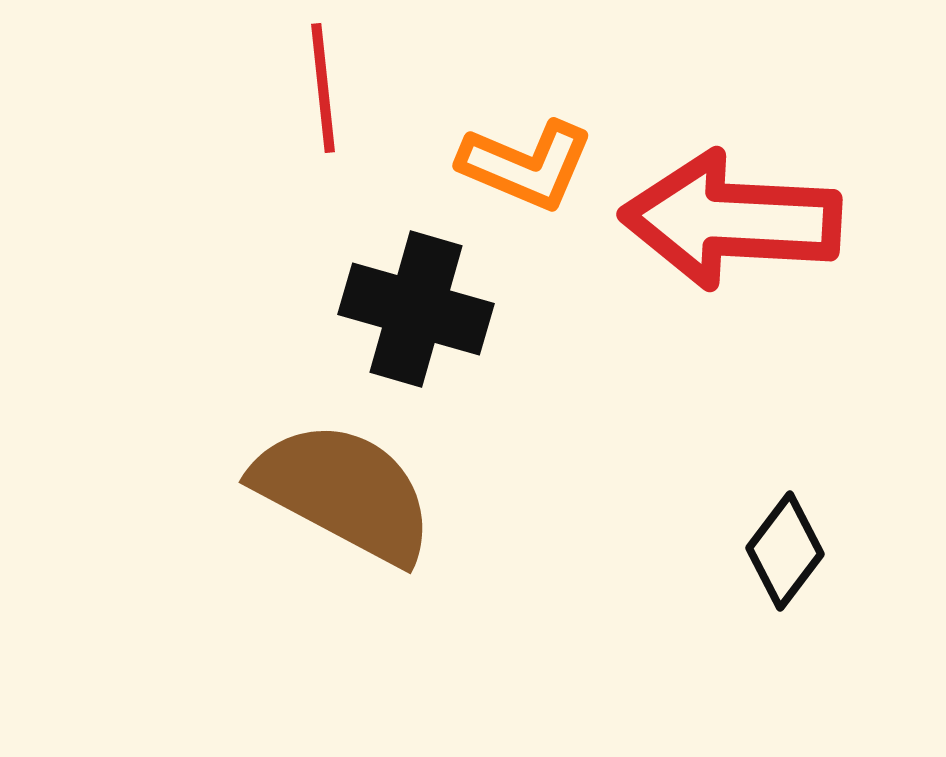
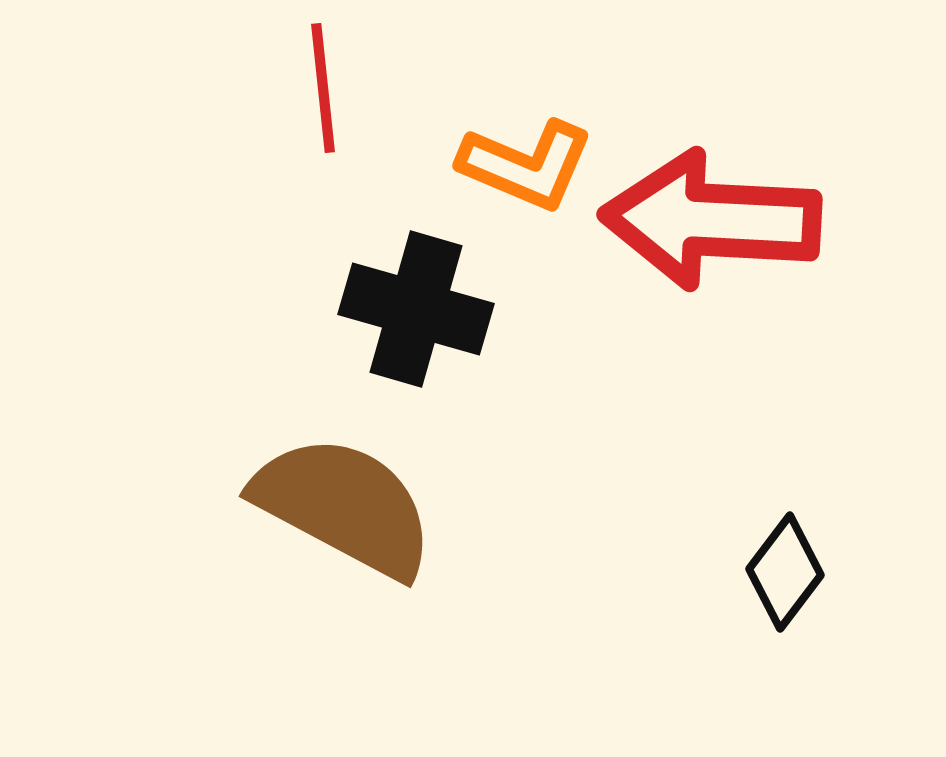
red arrow: moved 20 px left
brown semicircle: moved 14 px down
black diamond: moved 21 px down
